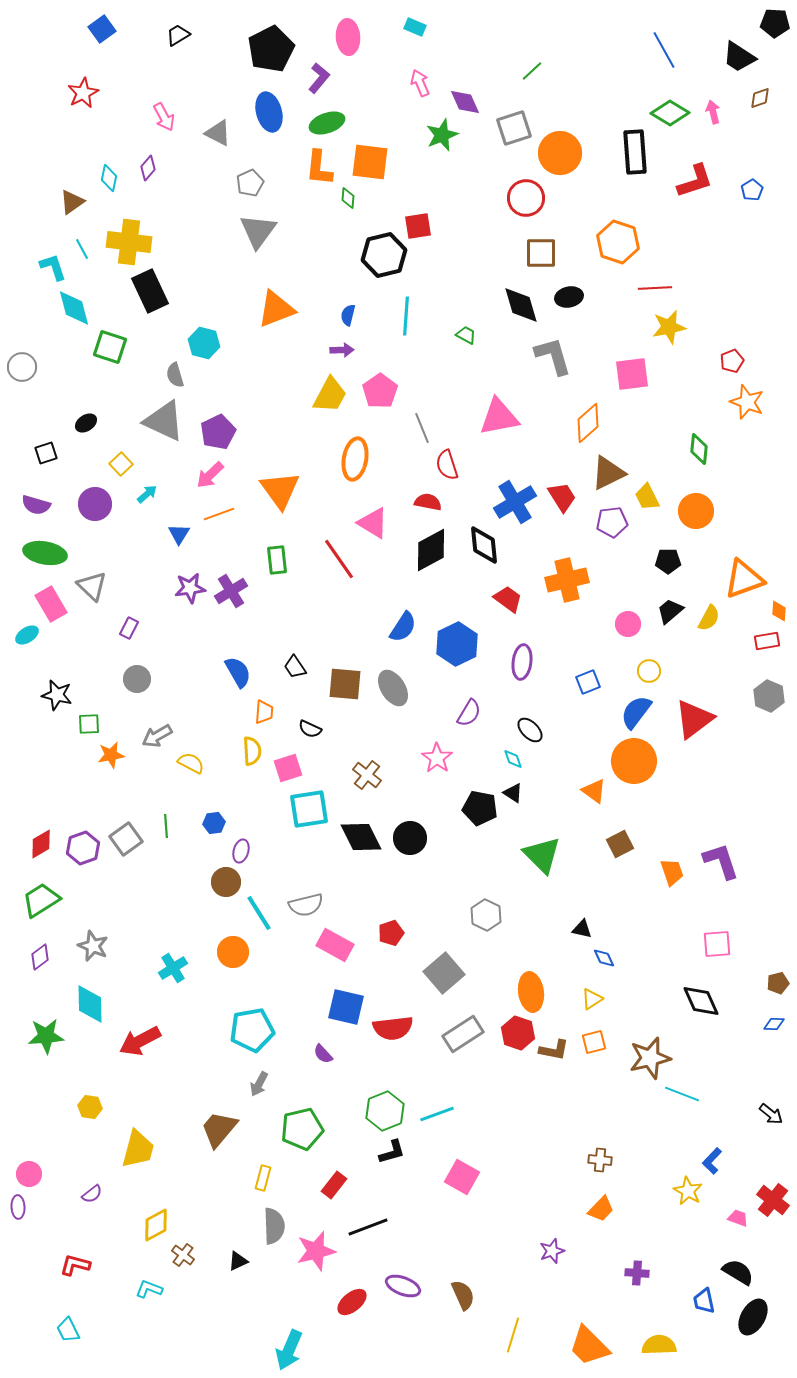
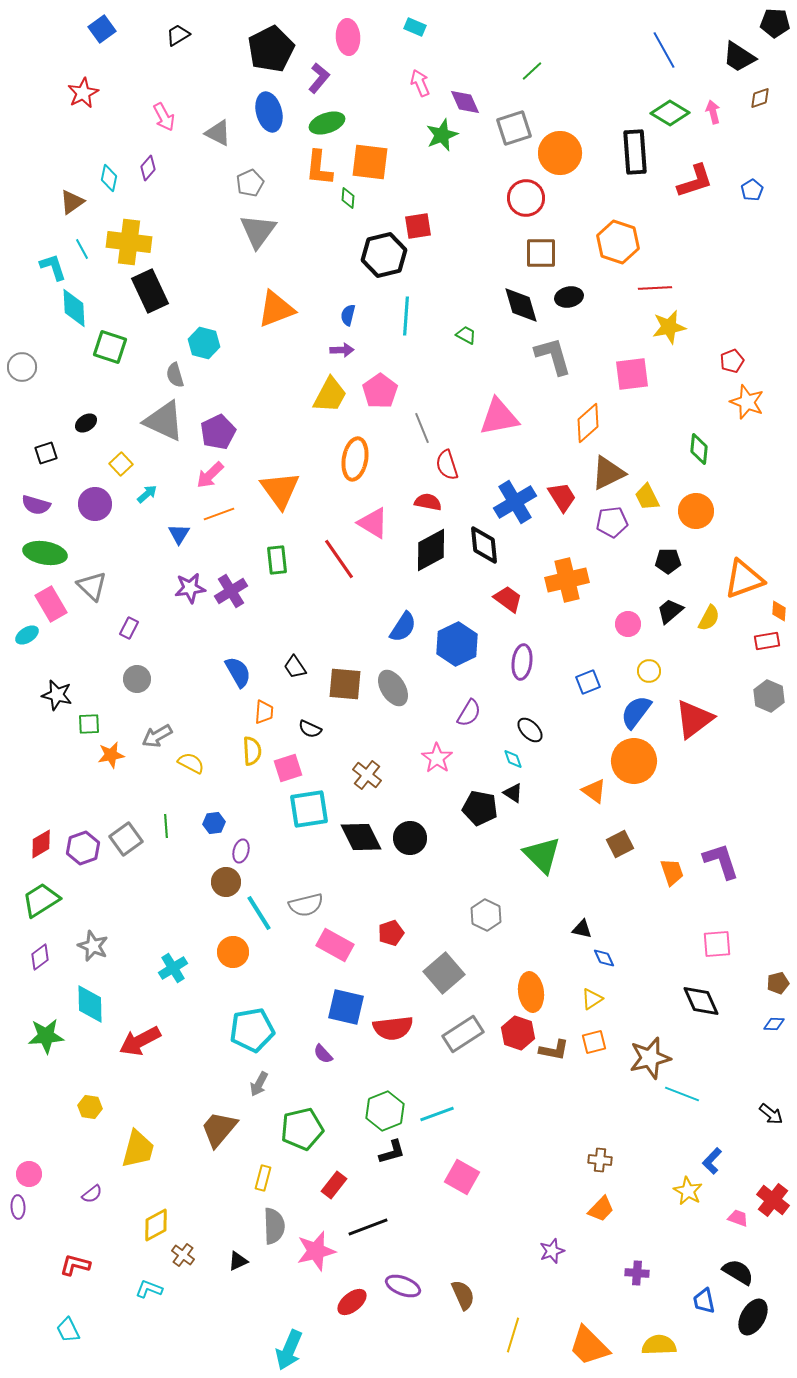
cyan diamond at (74, 308): rotated 12 degrees clockwise
